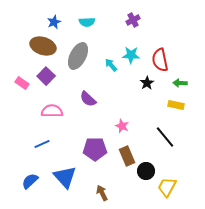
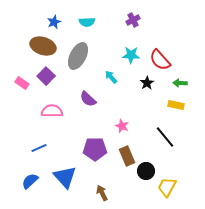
red semicircle: rotated 30 degrees counterclockwise
cyan arrow: moved 12 px down
blue line: moved 3 px left, 4 px down
